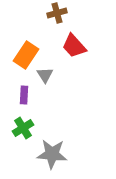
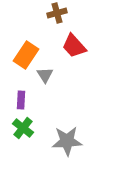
purple rectangle: moved 3 px left, 5 px down
green cross: rotated 20 degrees counterclockwise
gray star: moved 15 px right, 13 px up; rotated 8 degrees counterclockwise
